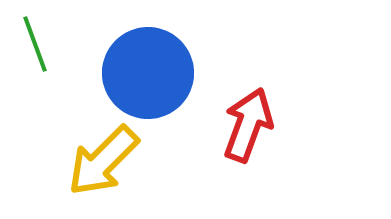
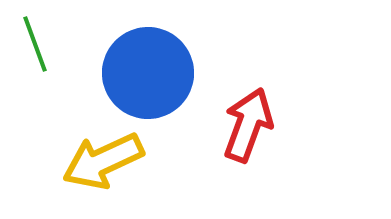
yellow arrow: rotated 20 degrees clockwise
